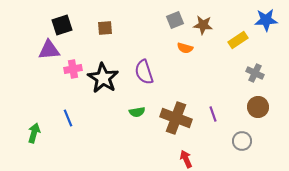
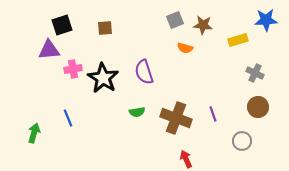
yellow rectangle: rotated 18 degrees clockwise
